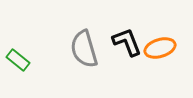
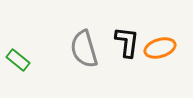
black L-shape: rotated 28 degrees clockwise
